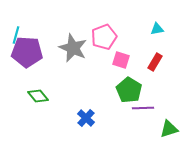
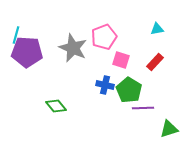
red rectangle: rotated 12 degrees clockwise
green diamond: moved 18 px right, 10 px down
blue cross: moved 19 px right, 33 px up; rotated 30 degrees counterclockwise
